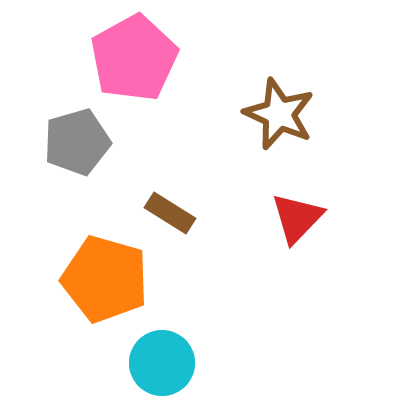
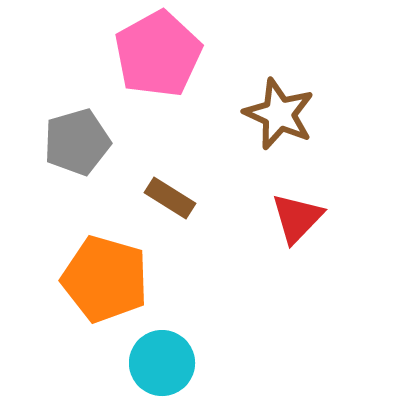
pink pentagon: moved 24 px right, 4 px up
brown rectangle: moved 15 px up
